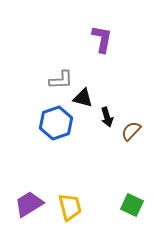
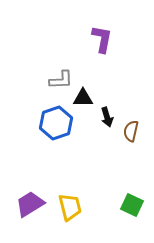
black triangle: rotated 15 degrees counterclockwise
brown semicircle: rotated 30 degrees counterclockwise
purple trapezoid: moved 1 px right
